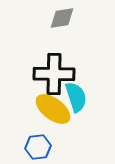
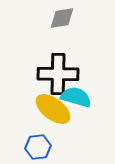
black cross: moved 4 px right
cyan semicircle: rotated 56 degrees counterclockwise
